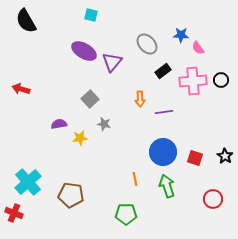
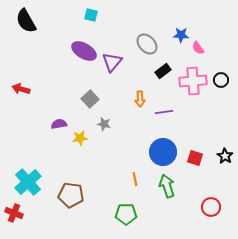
red circle: moved 2 px left, 8 px down
